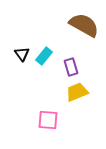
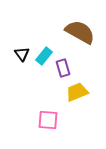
brown semicircle: moved 4 px left, 7 px down
purple rectangle: moved 8 px left, 1 px down
